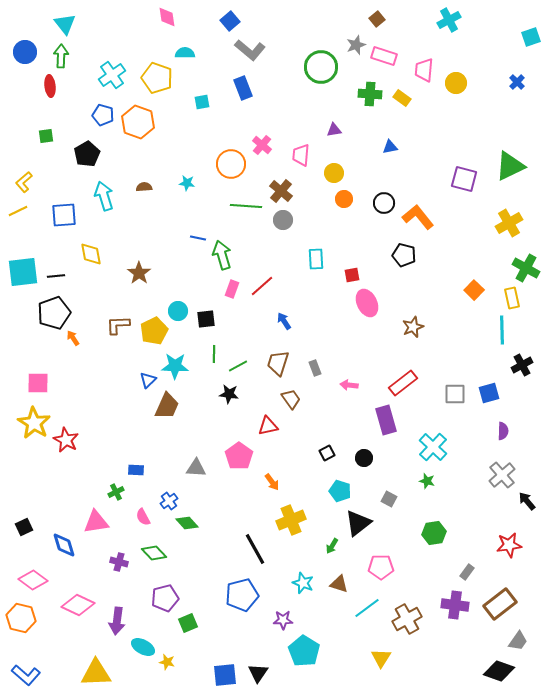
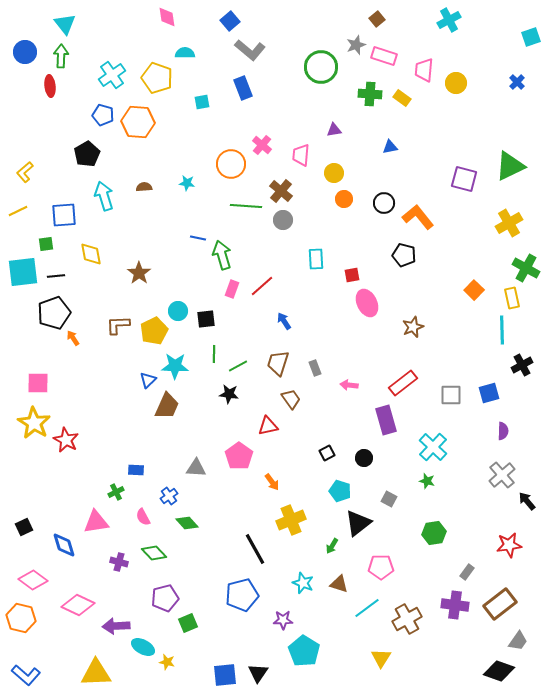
orange hexagon at (138, 122): rotated 16 degrees counterclockwise
green square at (46, 136): moved 108 px down
yellow L-shape at (24, 182): moved 1 px right, 10 px up
gray square at (455, 394): moved 4 px left, 1 px down
blue cross at (169, 501): moved 5 px up
purple arrow at (117, 621): moved 1 px left, 5 px down; rotated 80 degrees clockwise
